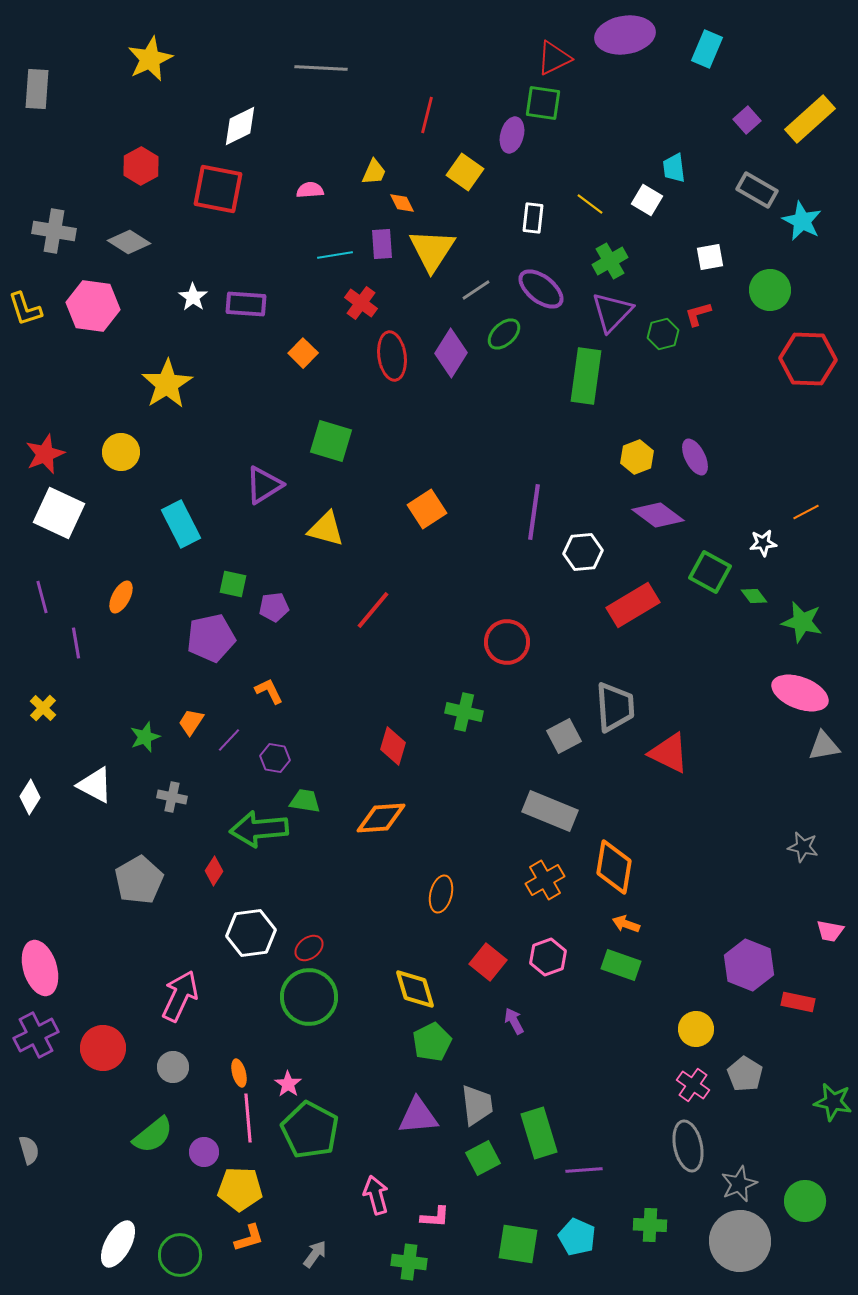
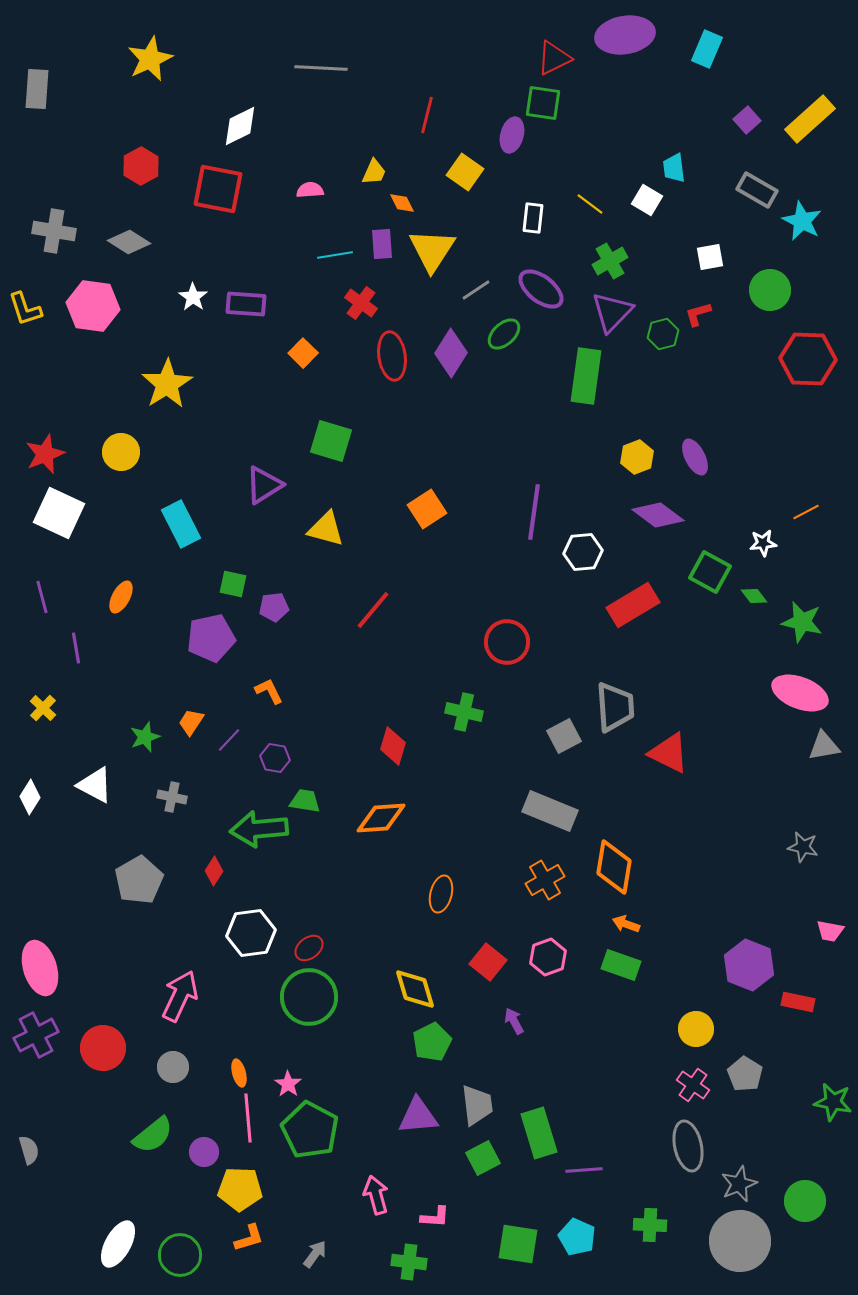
purple line at (76, 643): moved 5 px down
